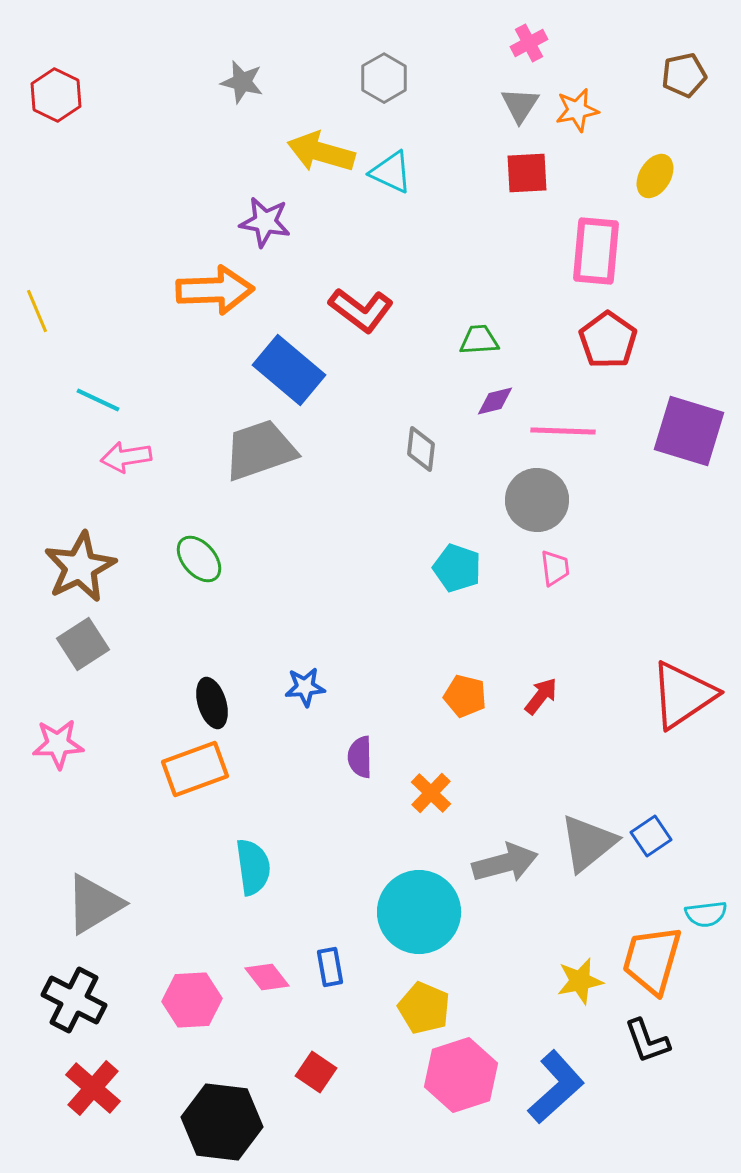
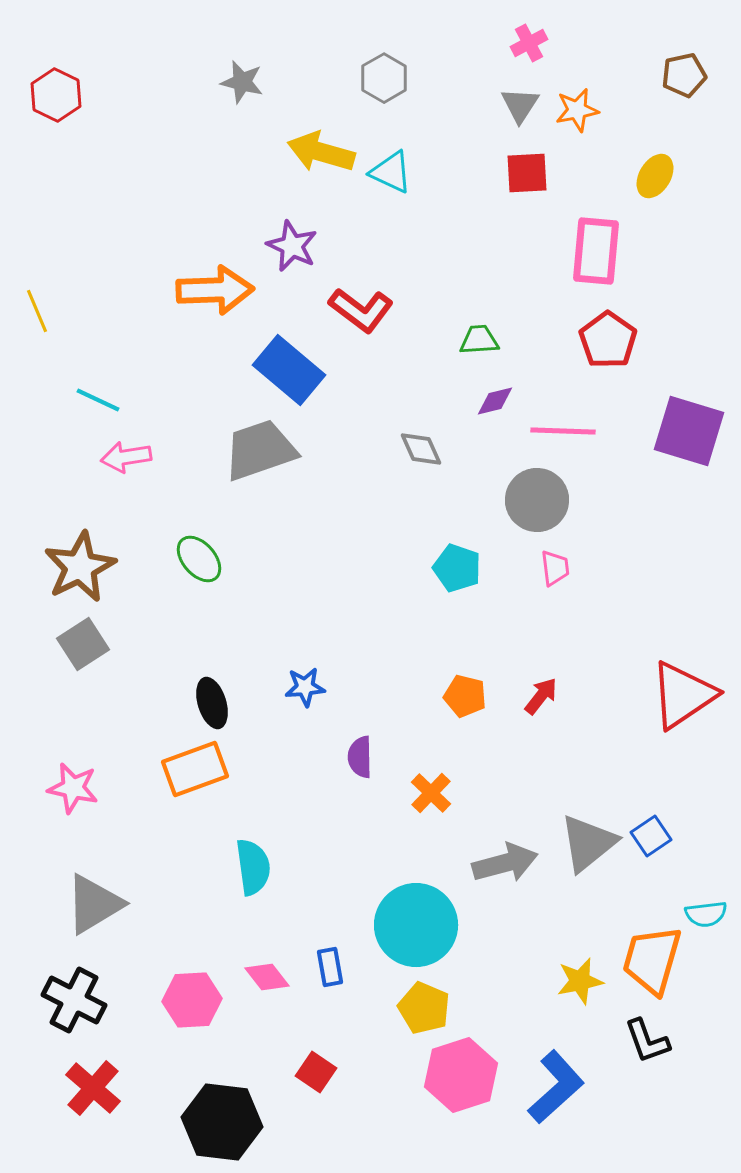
purple star at (265, 222): moved 27 px right, 24 px down; rotated 15 degrees clockwise
gray diamond at (421, 449): rotated 30 degrees counterclockwise
pink star at (58, 744): moved 15 px right, 44 px down; rotated 15 degrees clockwise
cyan circle at (419, 912): moved 3 px left, 13 px down
